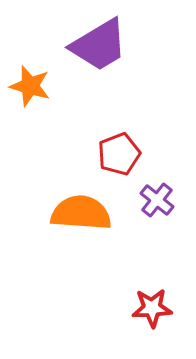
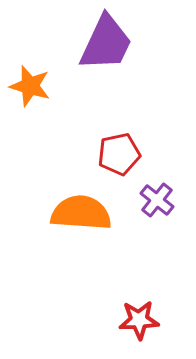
purple trapezoid: moved 7 px right, 2 px up; rotated 34 degrees counterclockwise
red pentagon: rotated 9 degrees clockwise
red star: moved 13 px left, 12 px down
